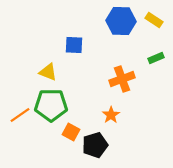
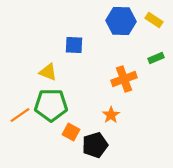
orange cross: moved 2 px right
